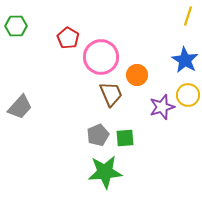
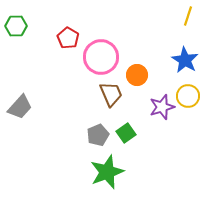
yellow circle: moved 1 px down
green square: moved 1 px right, 5 px up; rotated 30 degrees counterclockwise
green star: moved 2 px right; rotated 16 degrees counterclockwise
